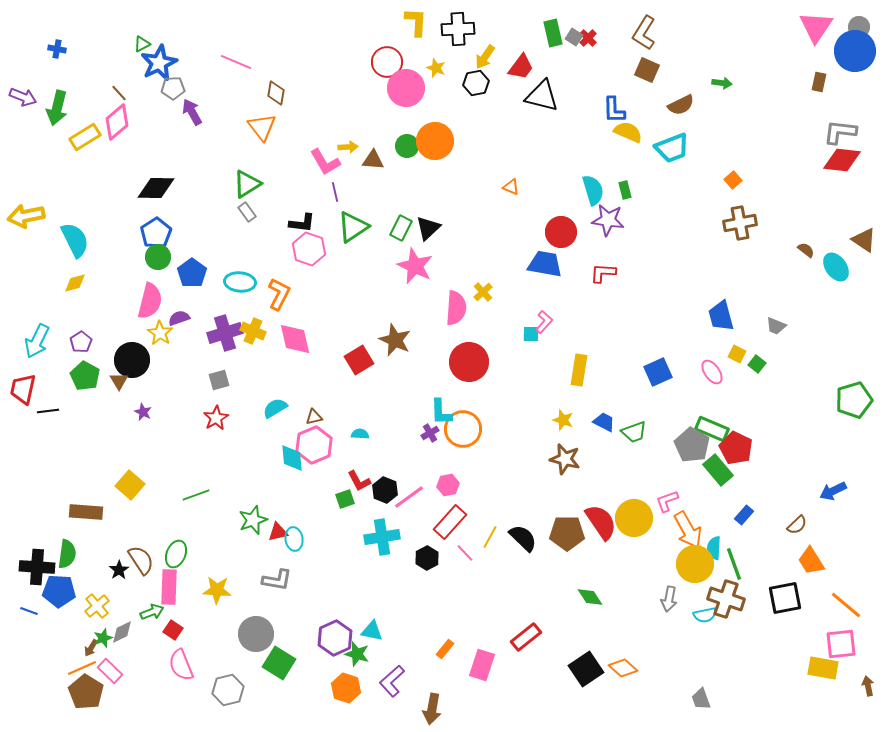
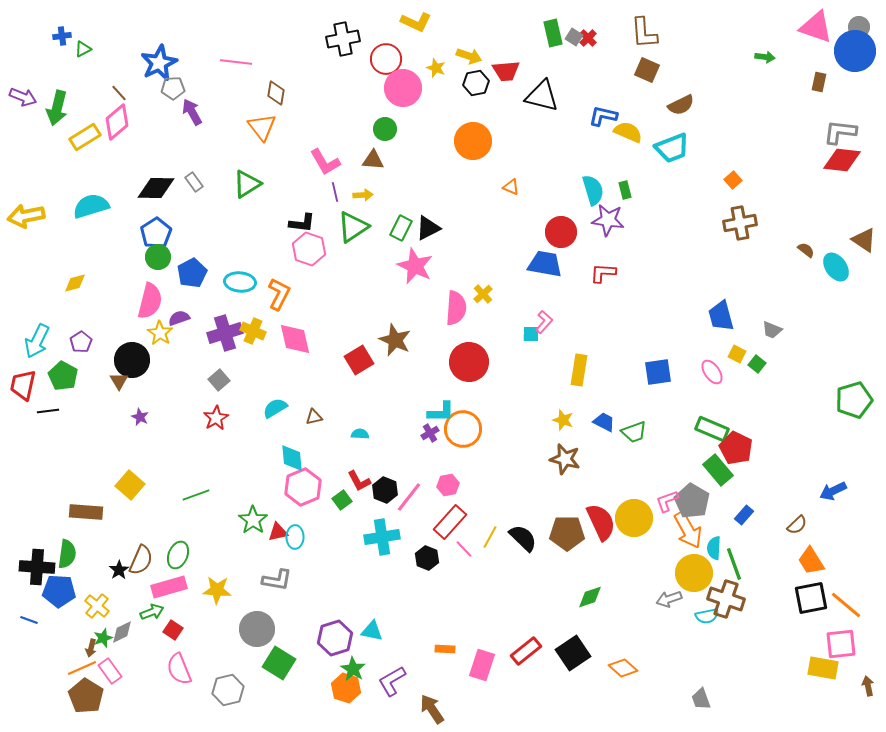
yellow L-shape at (416, 22): rotated 112 degrees clockwise
pink triangle at (816, 27): rotated 45 degrees counterclockwise
black cross at (458, 29): moved 115 px left, 10 px down; rotated 8 degrees counterclockwise
brown L-shape at (644, 33): rotated 36 degrees counterclockwise
green triangle at (142, 44): moved 59 px left, 5 px down
blue cross at (57, 49): moved 5 px right, 13 px up; rotated 18 degrees counterclockwise
yellow arrow at (485, 57): moved 16 px left, 1 px up; rotated 105 degrees counterclockwise
pink line at (236, 62): rotated 16 degrees counterclockwise
red circle at (387, 62): moved 1 px left, 3 px up
red trapezoid at (521, 67): moved 15 px left, 4 px down; rotated 48 degrees clockwise
green arrow at (722, 83): moved 43 px right, 26 px up
pink circle at (406, 88): moved 3 px left
blue L-shape at (614, 110): moved 11 px left, 6 px down; rotated 104 degrees clockwise
orange circle at (435, 141): moved 38 px right
green circle at (407, 146): moved 22 px left, 17 px up
yellow arrow at (348, 147): moved 15 px right, 48 px down
gray rectangle at (247, 212): moved 53 px left, 30 px up
black triangle at (428, 228): rotated 16 degrees clockwise
cyan semicircle at (75, 240): moved 16 px right, 34 px up; rotated 81 degrees counterclockwise
blue pentagon at (192, 273): rotated 8 degrees clockwise
yellow cross at (483, 292): moved 2 px down
gray trapezoid at (776, 326): moved 4 px left, 4 px down
blue square at (658, 372): rotated 16 degrees clockwise
green pentagon at (85, 376): moved 22 px left
gray square at (219, 380): rotated 25 degrees counterclockwise
red trapezoid at (23, 389): moved 4 px up
purple star at (143, 412): moved 3 px left, 5 px down
cyan L-shape at (441, 412): rotated 88 degrees counterclockwise
pink hexagon at (314, 445): moved 11 px left, 42 px down
gray pentagon at (692, 445): moved 56 px down
pink line at (409, 497): rotated 16 degrees counterclockwise
green square at (345, 499): moved 3 px left, 1 px down; rotated 18 degrees counterclockwise
green star at (253, 520): rotated 16 degrees counterclockwise
red semicircle at (601, 522): rotated 9 degrees clockwise
cyan ellipse at (294, 539): moved 1 px right, 2 px up; rotated 10 degrees clockwise
pink line at (465, 553): moved 1 px left, 4 px up
green ellipse at (176, 554): moved 2 px right, 1 px down
black hexagon at (427, 558): rotated 10 degrees counterclockwise
brown semicircle at (141, 560): rotated 56 degrees clockwise
yellow circle at (695, 564): moved 1 px left, 9 px down
pink rectangle at (169, 587): rotated 72 degrees clockwise
green diamond at (590, 597): rotated 76 degrees counterclockwise
black square at (785, 598): moved 26 px right
gray arrow at (669, 599): rotated 60 degrees clockwise
yellow cross at (97, 606): rotated 10 degrees counterclockwise
blue line at (29, 611): moved 9 px down
cyan semicircle at (705, 615): moved 2 px right, 1 px down
gray circle at (256, 634): moved 1 px right, 5 px up
red rectangle at (526, 637): moved 14 px down
purple hexagon at (335, 638): rotated 8 degrees clockwise
brown arrow at (91, 648): rotated 18 degrees counterclockwise
orange rectangle at (445, 649): rotated 54 degrees clockwise
green star at (357, 654): moved 4 px left, 15 px down; rotated 15 degrees clockwise
pink semicircle at (181, 665): moved 2 px left, 4 px down
black square at (586, 669): moved 13 px left, 16 px up
pink rectangle at (110, 671): rotated 10 degrees clockwise
purple L-shape at (392, 681): rotated 12 degrees clockwise
brown pentagon at (86, 692): moved 4 px down
brown arrow at (432, 709): rotated 136 degrees clockwise
